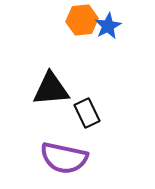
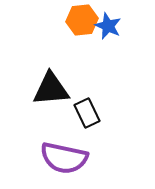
blue star: rotated 20 degrees counterclockwise
